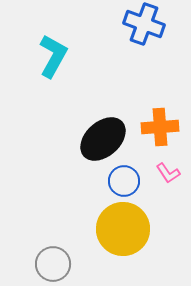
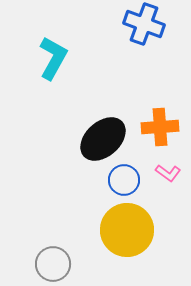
cyan L-shape: moved 2 px down
pink L-shape: rotated 20 degrees counterclockwise
blue circle: moved 1 px up
yellow circle: moved 4 px right, 1 px down
